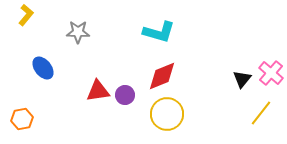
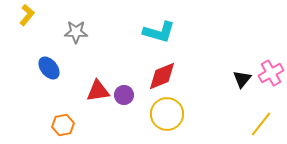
yellow L-shape: moved 1 px right
gray star: moved 2 px left
blue ellipse: moved 6 px right
pink cross: rotated 20 degrees clockwise
purple circle: moved 1 px left
yellow line: moved 11 px down
orange hexagon: moved 41 px right, 6 px down
